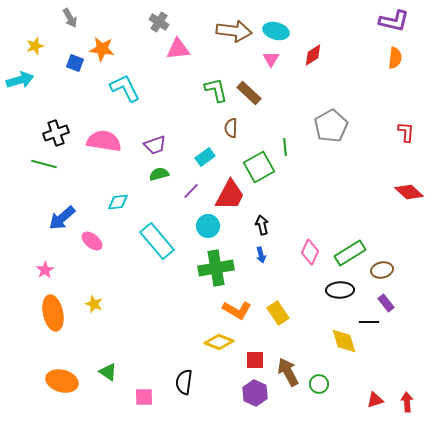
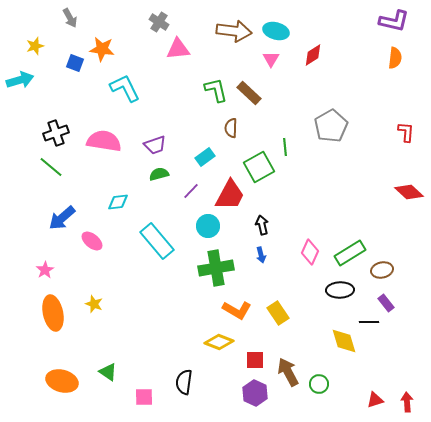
green line at (44, 164): moved 7 px right, 3 px down; rotated 25 degrees clockwise
